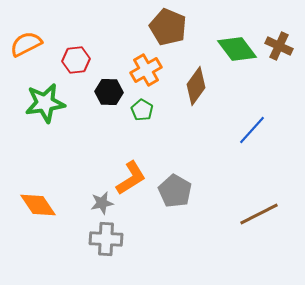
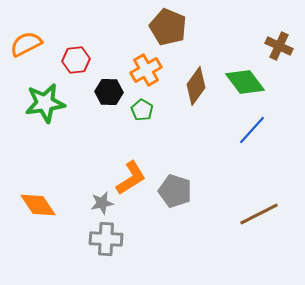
green diamond: moved 8 px right, 33 px down
gray pentagon: rotated 12 degrees counterclockwise
